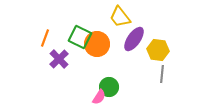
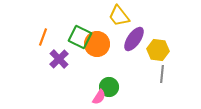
yellow trapezoid: moved 1 px left, 1 px up
orange line: moved 2 px left, 1 px up
